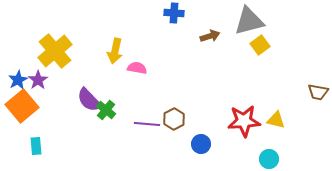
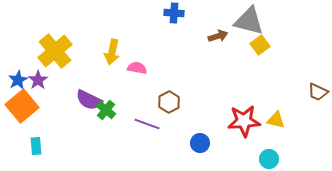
gray triangle: rotated 28 degrees clockwise
brown arrow: moved 8 px right
yellow arrow: moved 3 px left, 1 px down
brown trapezoid: rotated 15 degrees clockwise
purple semicircle: rotated 20 degrees counterclockwise
brown hexagon: moved 5 px left, 17 px up
purple line: rotated 15 degrees clockwise
blue circle: moved 1 px left, 1 px up
